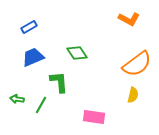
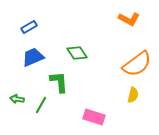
pink rectangle: rotated 10 degrees clockwise
